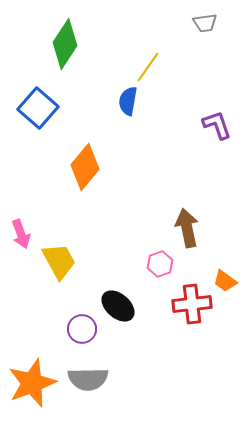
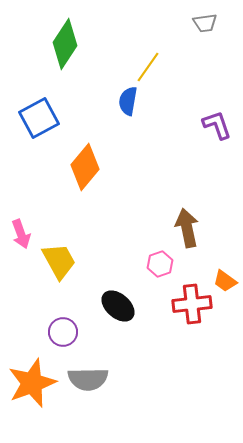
blue square: moved 1 px right, 10 px down; rotated 21 degrees clockwise
purple circle: moved 19 px left, 3 px down
